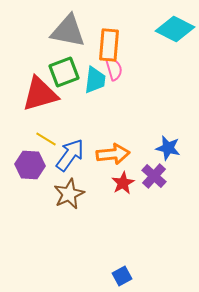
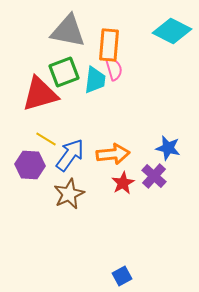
cyan diamond: moved 3 px left, 2 px down
